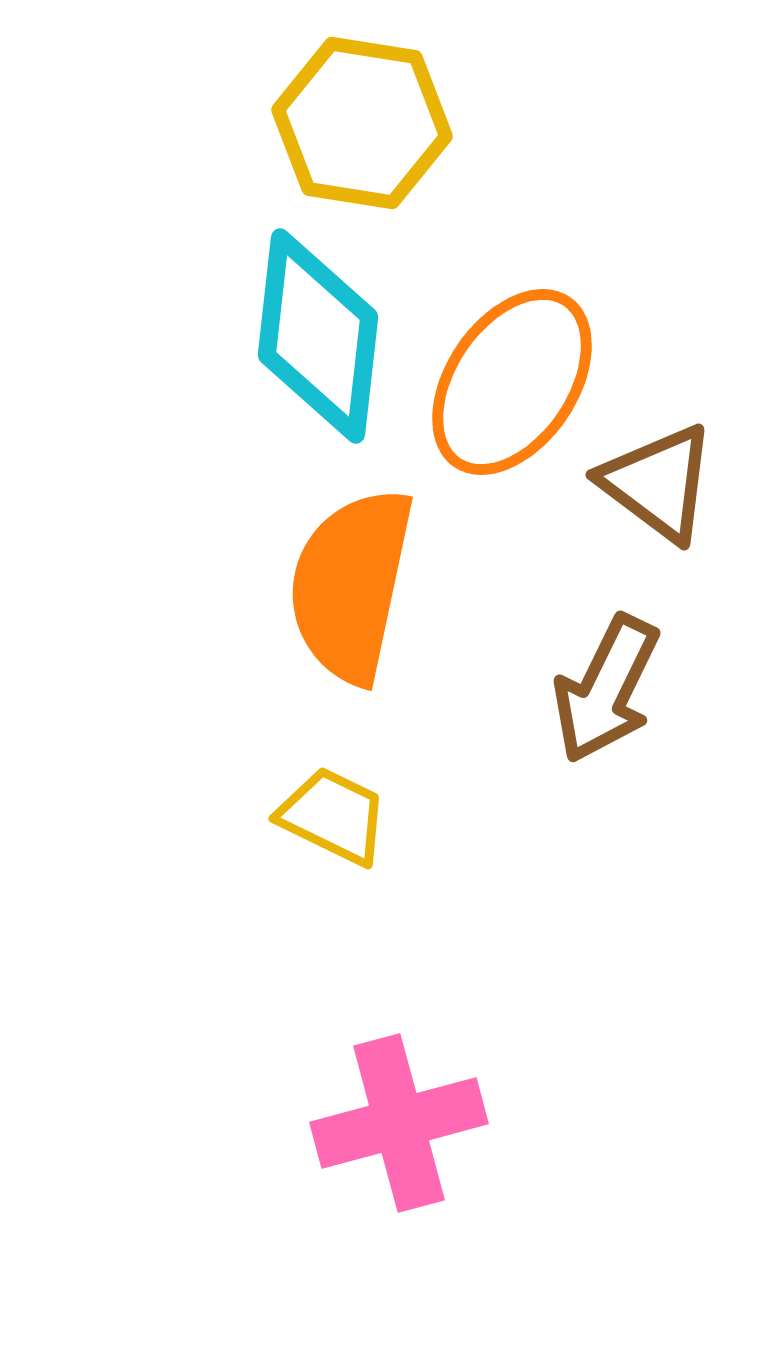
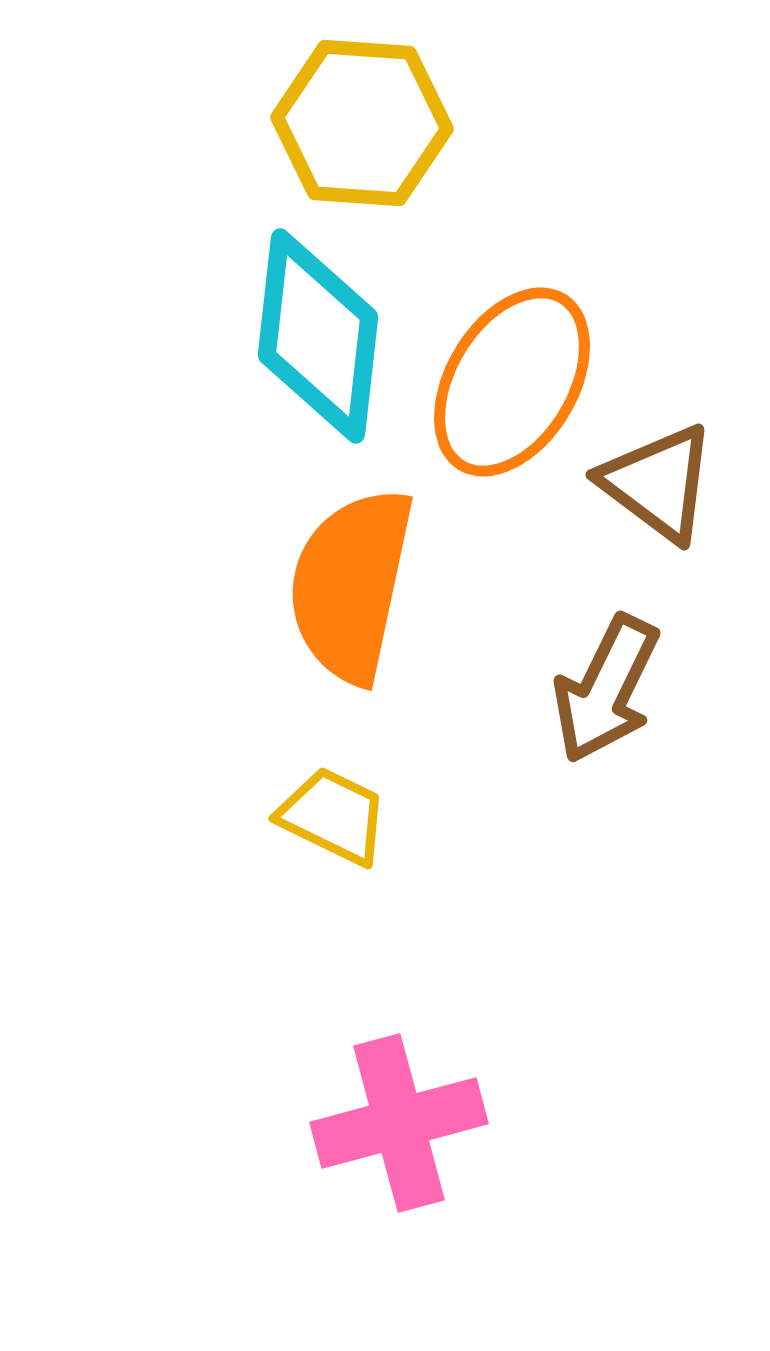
yellow hexagon: rotated 5 degrees counterclockwise
orange ellipse: rotated 3 degrees counterclockwise
